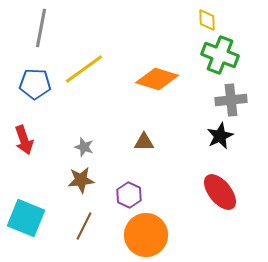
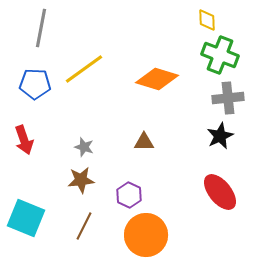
gray cross: moved 3 px left, 2 px up
